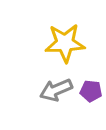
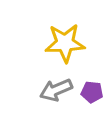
purple pentagon: moved 1 px right, 1 px down
